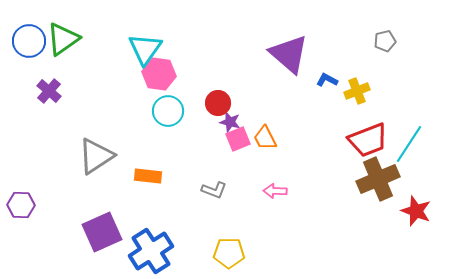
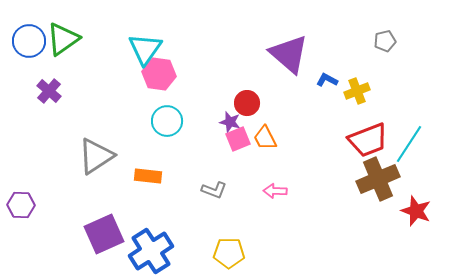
red circle: moved 29 px right
cyan circle: moved 1 px left, 10 px down
purple square: moved 2 px right, 2 px down
